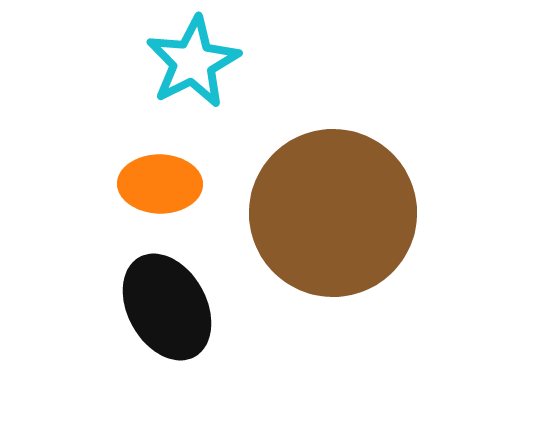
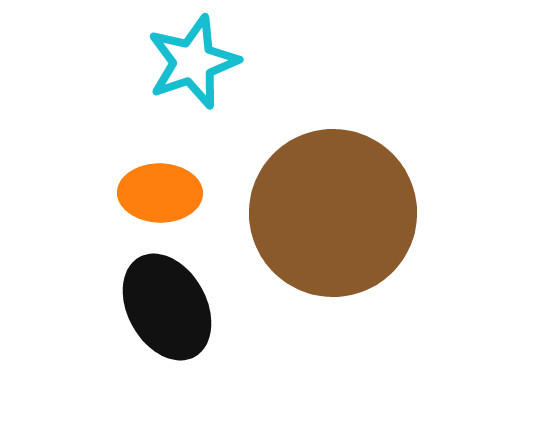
cyan star: rotated 8 degrees clockwise
orange ellipse: moved 9 px down
